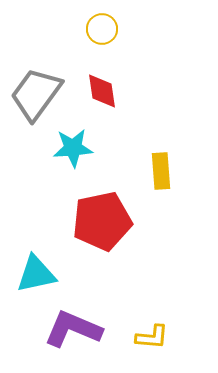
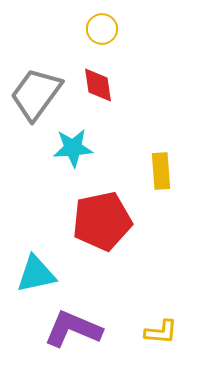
red diamond: moved 4 px left, 6 px up
yellow L-shape: moved 9 px right, 5 px up
